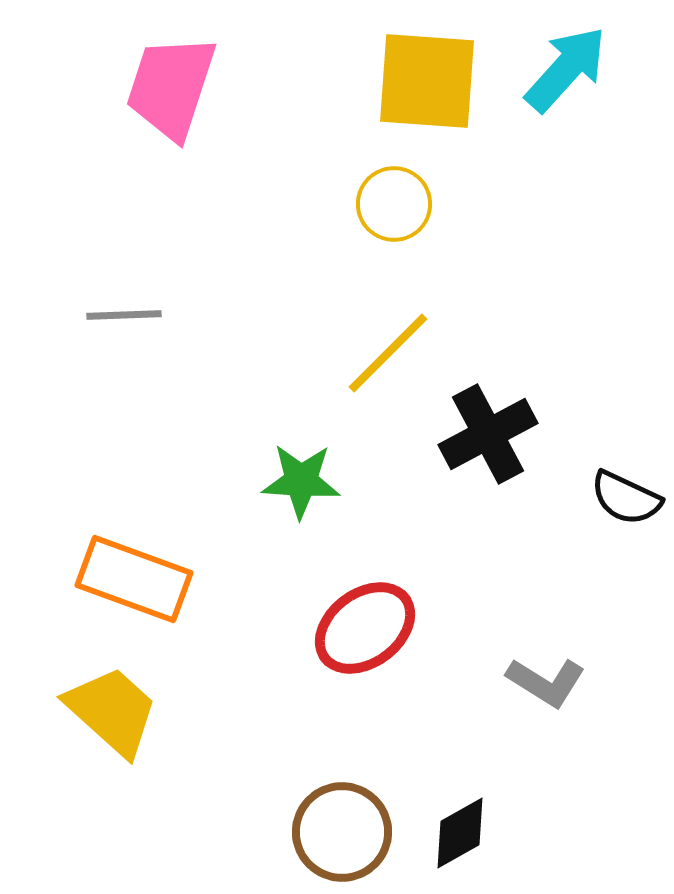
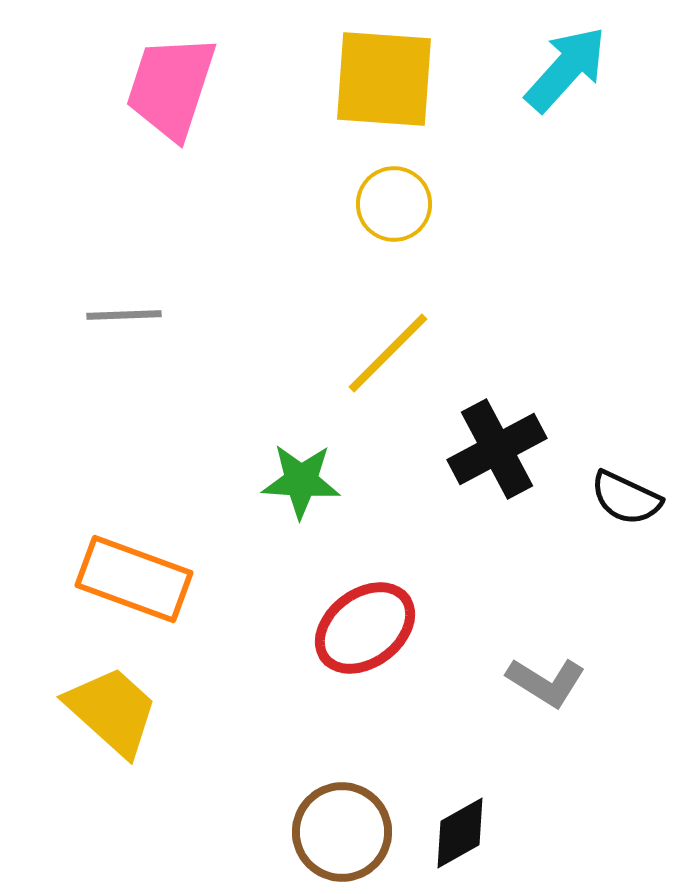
yellow square: moved 43 px left, 2 px up
black cross: moved 9 px right, 15 px down
